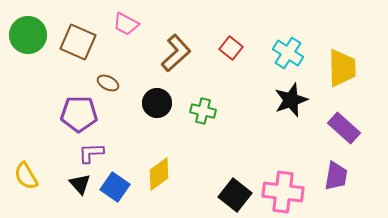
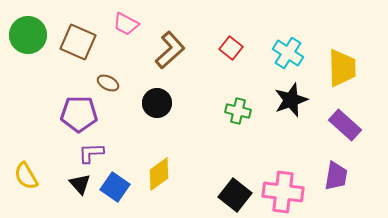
brown L-shape: moved 6 px left, 3 px up
green cross: moved 35 px right
purple rectangle: moved 1 px right, 3 px up
